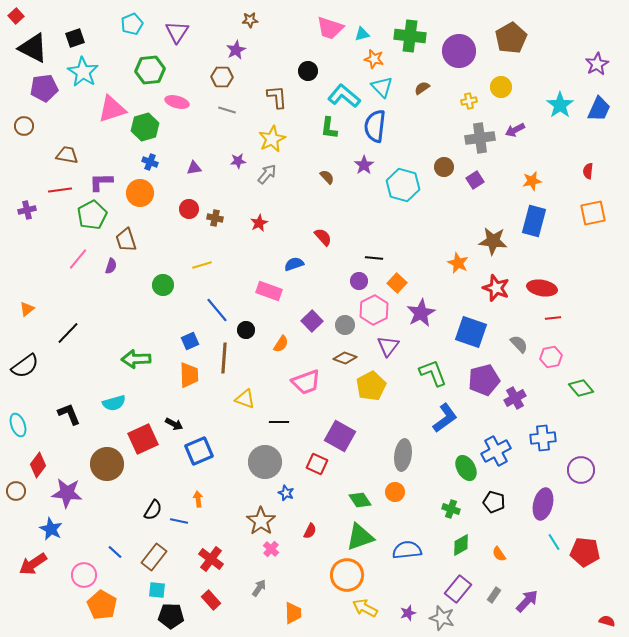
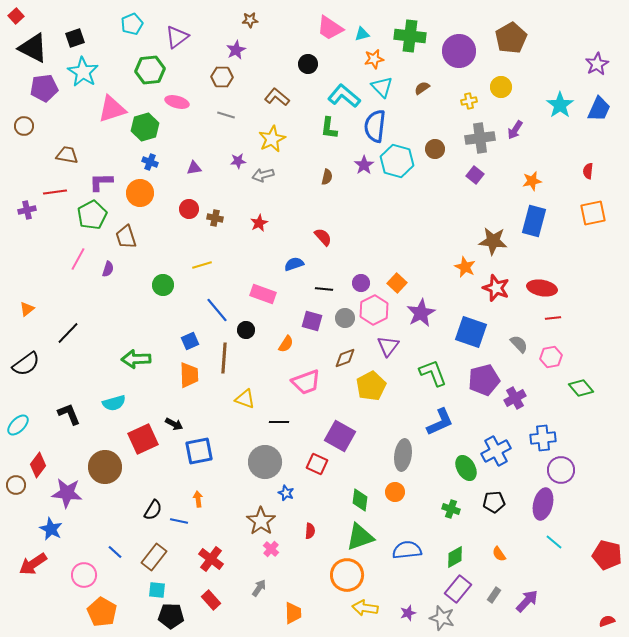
pink trapezoid at (330, 28): rotated 16 degrees clockwise
purple triangle at (177, 32): moved 5 px down; rotated 20 degrees clockwise
orange star at (374, 59): rotated 24 degrees counterclockwise
black circle at (308, 71): moved 7 px up
brown L-shape at (277, 97): rotated 45 degrees counterclockwise
gray line at (227, 110): moved 1 px left, 5 px down
purple arrow at (515, 130): rotated 30 degrees counterclockwise
brown circle at (444, 167): moved 9 px left, 18 px up
gray arrow at (267, 174): moved 4 px left, 1 px down; rotated 145 degrees counterclockwise
brown semicircle at (327, 177): rotated 56 degrees clockwise
purple square at (475, 180): moved 5 px up; rotated 18 degrees counterclockwise
cyan hexagon at (403, 185): moved 6 px left, 24 px up
red line at (60, 190): moved 5 px left, 2 px down
brown trapezoid at (126, 240): moved 3 px up
black line at (374, 258): moved 50 px left, 31 px down
pink line at (78, 259): rotated 10 degrees counterclockwise
orange star at (458, 263): moved 7 px right, 4 px down
purple semicircle at (111, 266): moved 3 px left, 3 px down
purple circle at (359, 281): moved 2 px right, 2 px down
pink rectangle at (269, 291): moved 6 px left, 3 px down
purple square at (312, 321): rotated 30 degrees counterclockwise
gray circle at (345, 325): moved 7 px up
orange semicircle at (281, 344): moved 5 px right
brown diamond at (345, 358): rotated 40 degrees counterclockwise
black semicircle at (25, 366): moved 1 px right, 2 px up
blue L-shape at (445, 418): moved 5 px left, 4 px down; rotated 12 degrees clockwise
cyan ellipse at (18, 425): rotated 65 degrees clockwise
blue square at (199, 451): rotated 12 degrees clockwise
brown circle at (107, 464): moved 2 px left, 3 px down
purple circle at (581, 470): moved 20 px left
brown circle at (16, 491): moved 6 px up
green diamond at (360, 500): rotated 40 degrees clockwise
black pentagon at (494, 502): rotated 20 degrees counterclockwise
red semicircle at (310, 531): rotated 21 degrees counterclockwise
cyan line at (554, 542): rotated 18 degrees counterclockwise
green diamond at (461, 545): moved 6 px left, 12 px down
red pentagon at (585, 552): moved 22 px right, 3 px down; rotated 8 degrees clockwise
orange pentagon at (102, 605): moved 7 px down
yellow arrow at (365, 608): rotated 20 degrees counterclockwise
red semicircle at (607, 621): rotated 35 degrees counterclockwise
